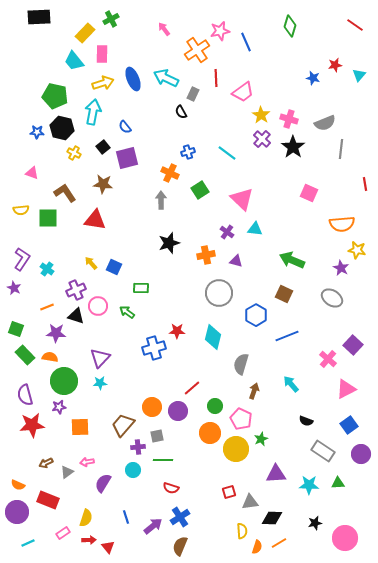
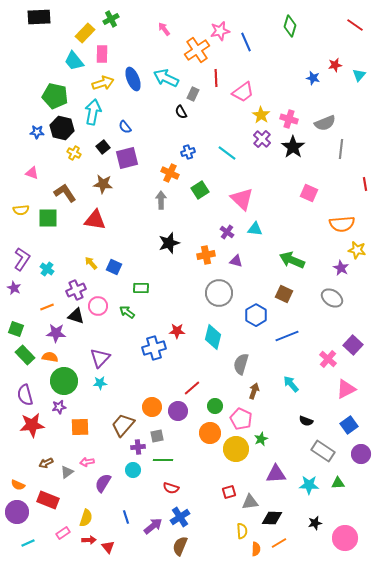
orange semicircle at (257, 547): moved 1 px left, 2 px down; rotated 16 degrees counterclockwise
